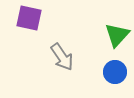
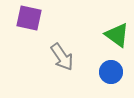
green triangle: rotated 36 degrees counterclockwise
blue circle: moved 4 px left
